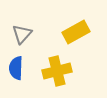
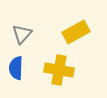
yellow cross: moved 2 px right, 1 px up; rotated 24 degrees clockwise
